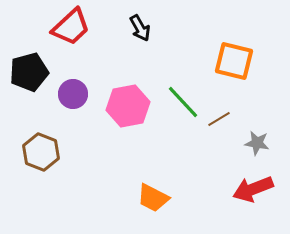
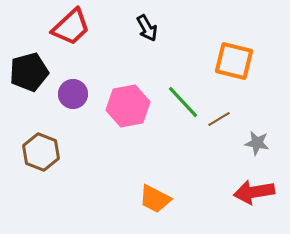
black arrow: moved 7 px right
red arrow: moved 1 px right, 3 px down; rotated 12 degrees clockwise
orange trapezoid: moved 2 px right, 1 px down
